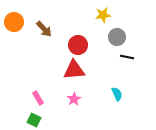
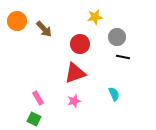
yellow star: moved 8 px left, 2 px down
orange circle: moved 3 px right, 1 px up
red circle: moved 2 px right, 1 px up
black line: moved 4 px left
red triangle: moved 1 px right, 3 px down; rotated 15 degrees counterclockwise
cyan semicircle: moved 3 px left
pink star: moved 2 px down; rotated 16 degrees clockwise
green square: moved 1 px up
